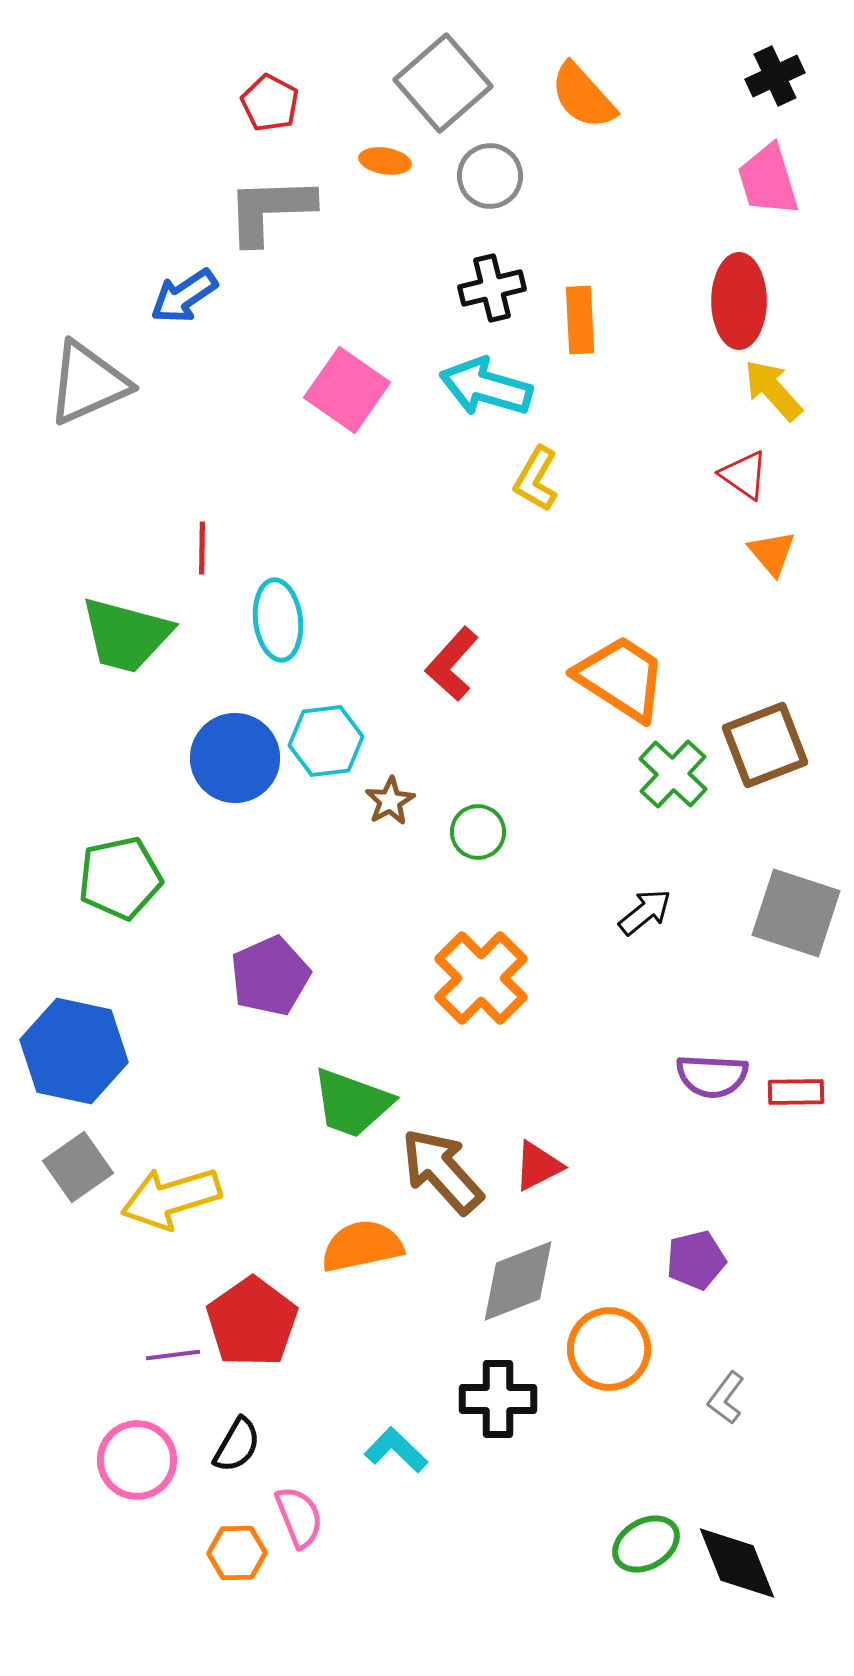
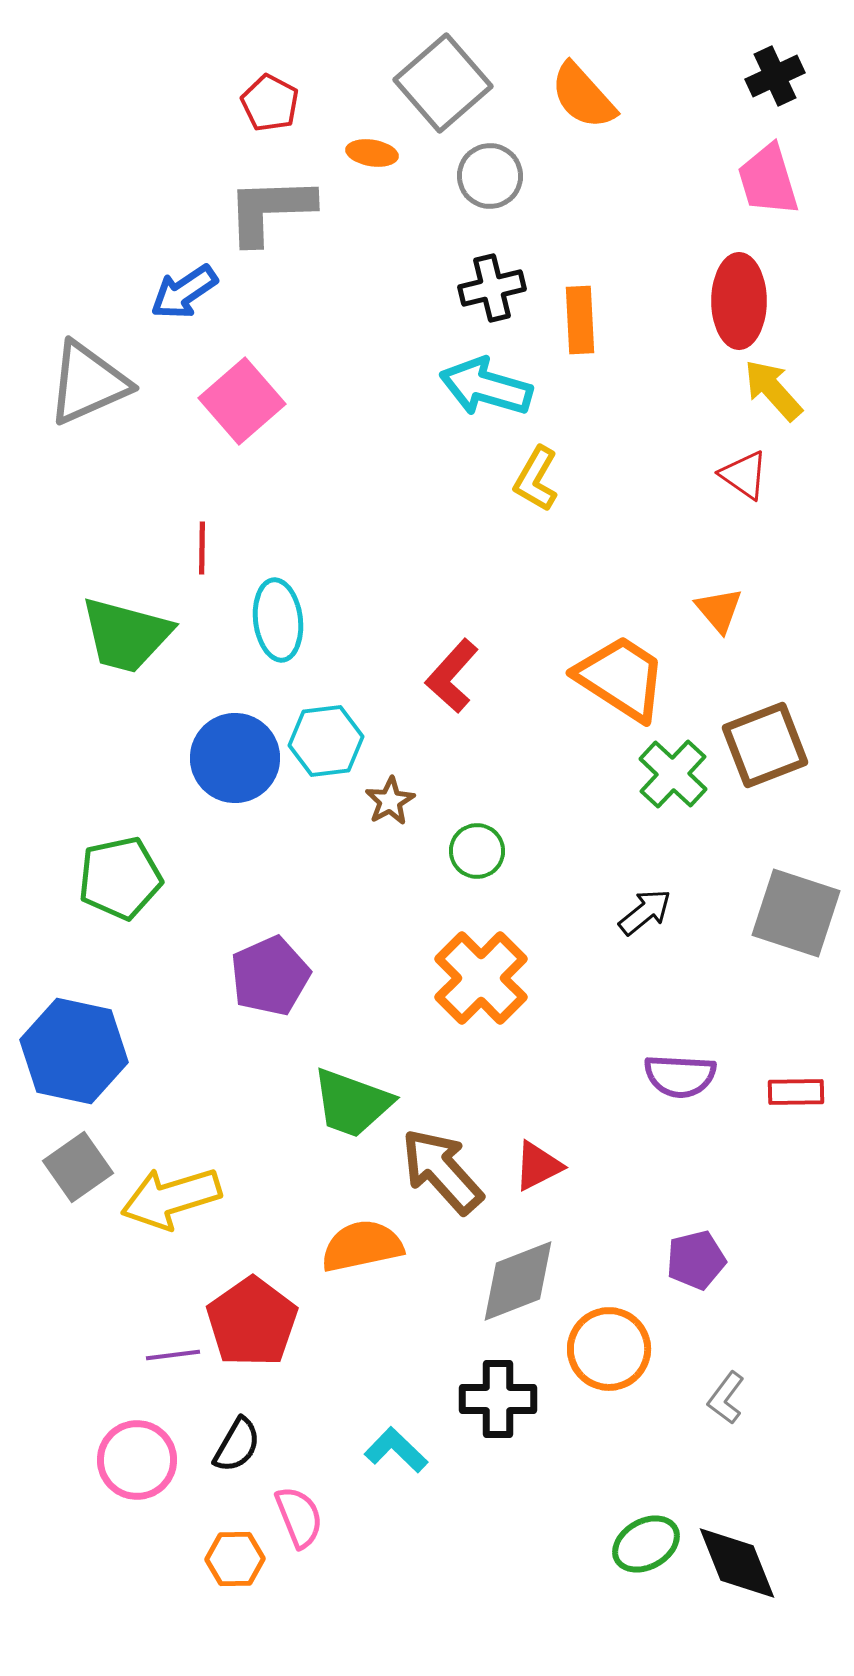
orange ellipse at (385, 161): moved 13 px left, 8 px up
blue arrow at (184, 296): moved 4 px up
pink square at (347, 390): moved 105 px left, 11 px down; rotated 14 degrees clockwise
orange triangle at (772, 553): moved 53 px left, 57 px down
red L-shape at (452, 664): moved 12 px down
green circle at (478, 832): moved 1 px left, 19 px down
purple semicircle at (712, 1076): moved 32 px left
orange hexagon at (237, 1553): moved 2 px left, 6 px down
